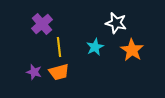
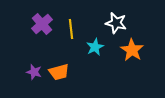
yellow line: moved 12 px right, 18 px up
